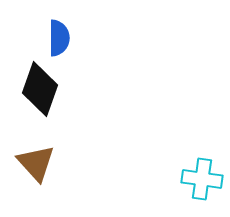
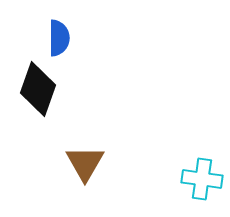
black diamond: moved 2 px left
brown triangle: moved 49 px right; rotated 12 degrees clockwise
